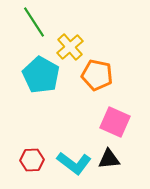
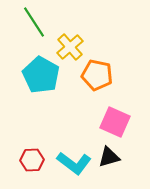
black triangle: moved 2 px up; rotated 10 degrees counterclockwise
